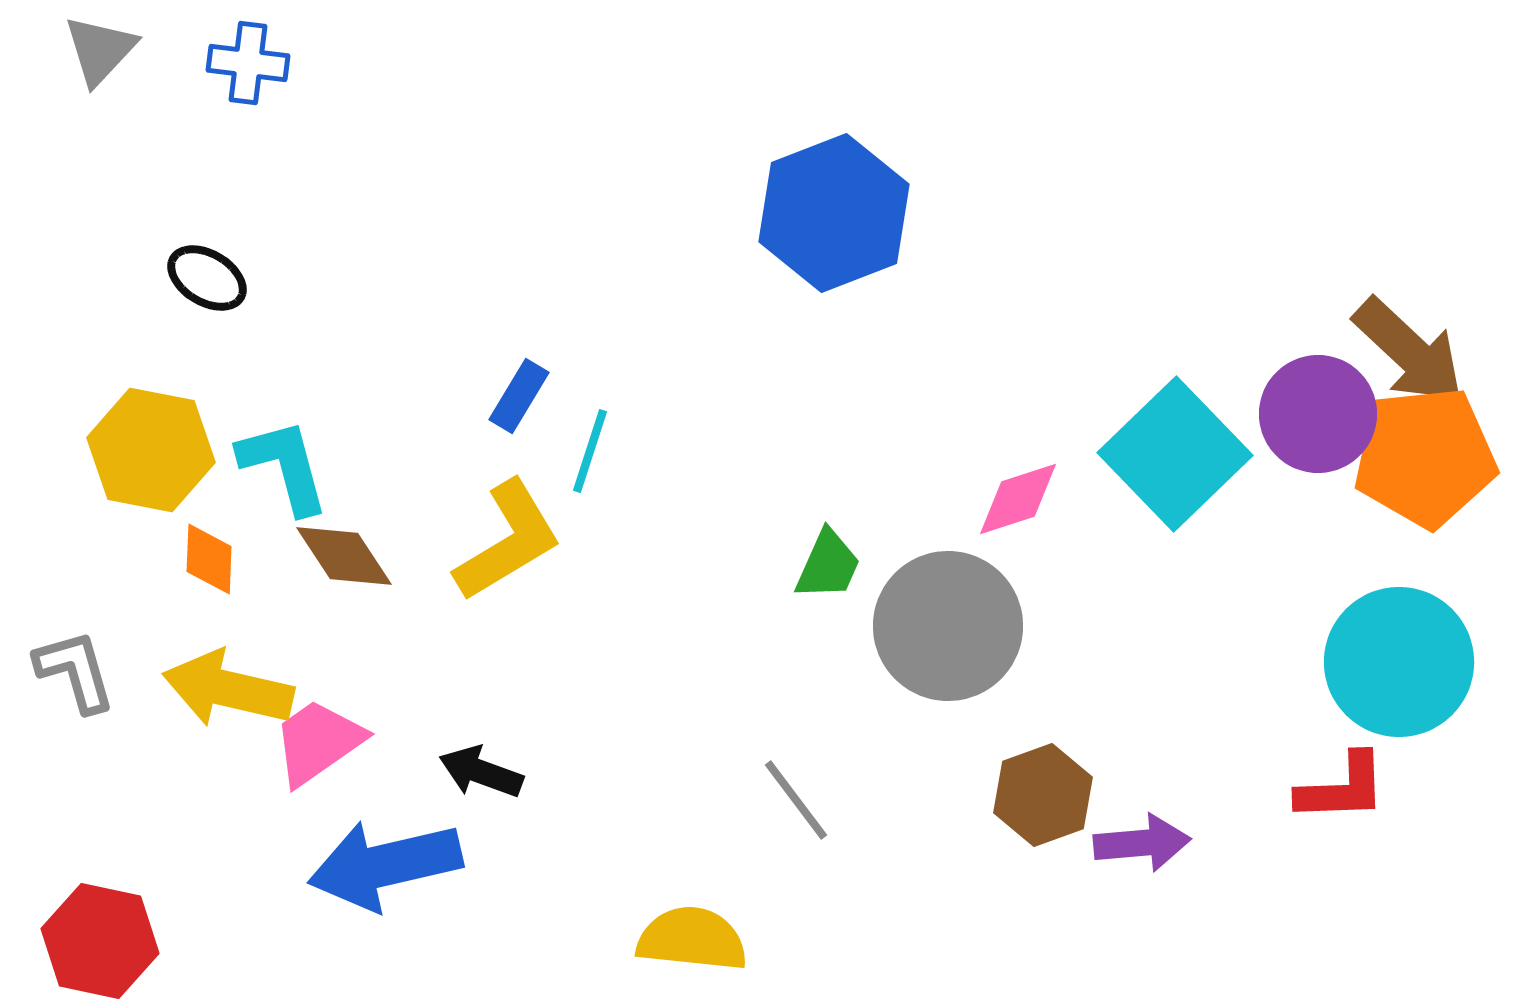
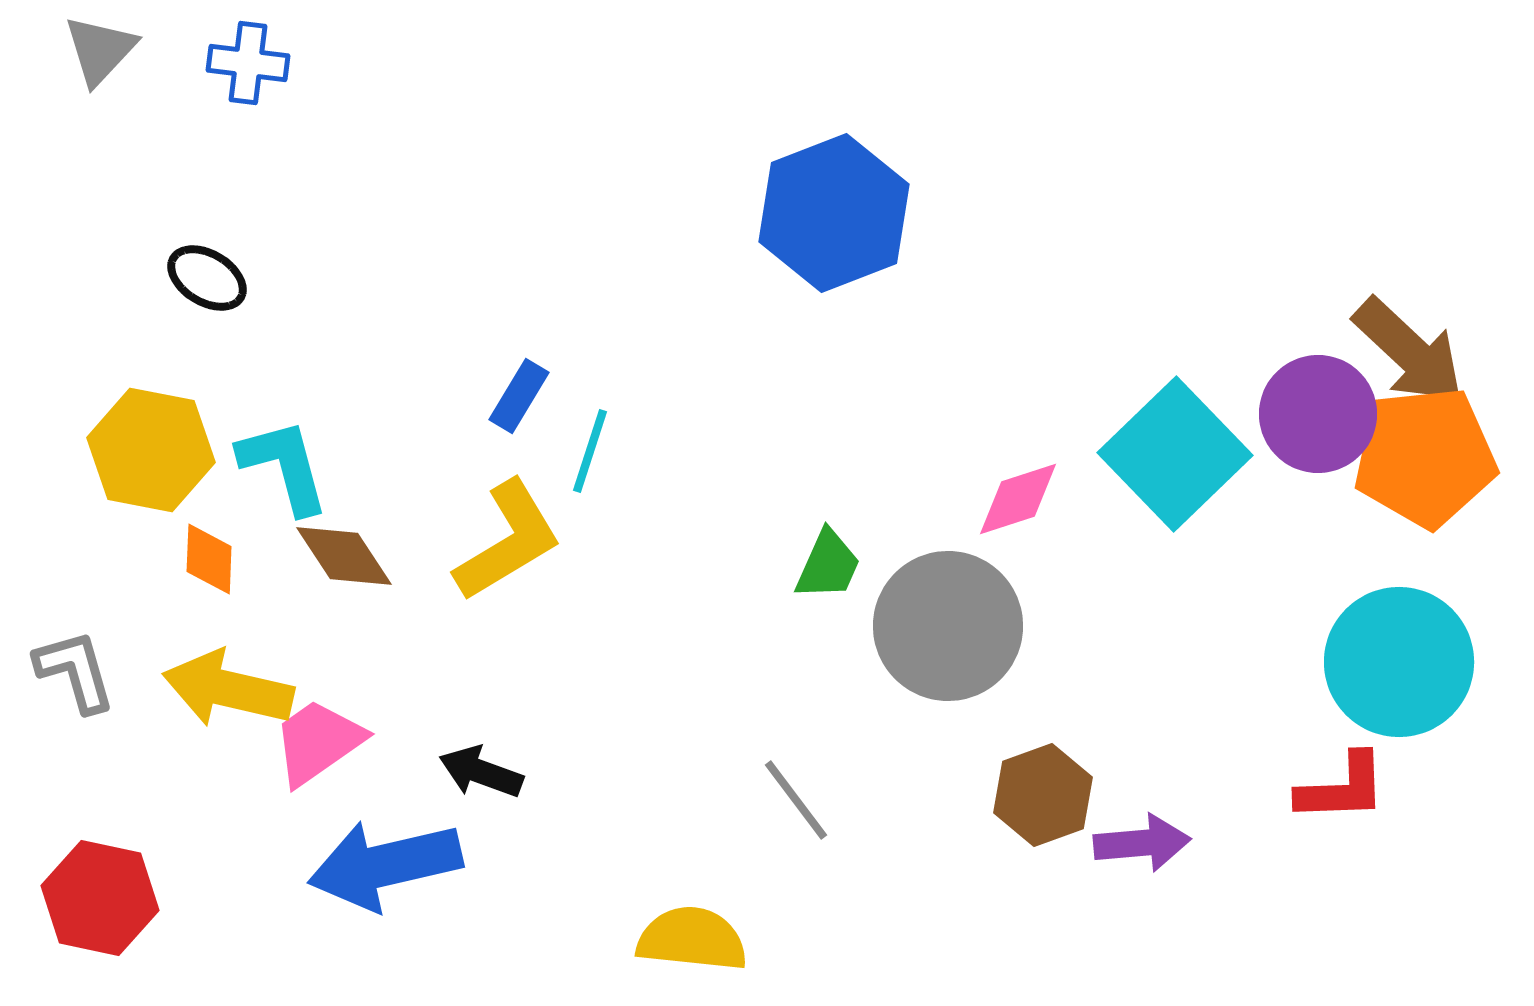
red hexagon: moved 43 px up
